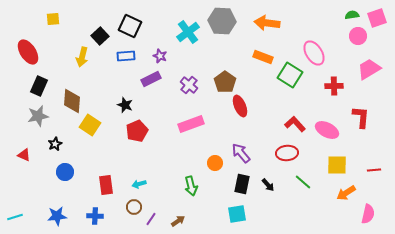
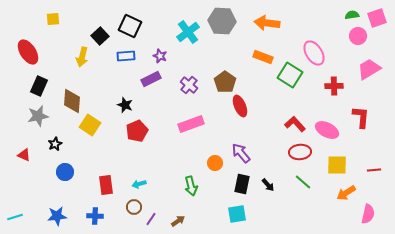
red ellipse at (287, 153): moved 13 px right, 1 px up
